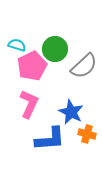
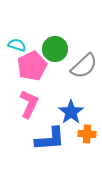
blue star: rotated 10 degrees clockwise
orange cross: rotated 12 degrees counterclockwise
